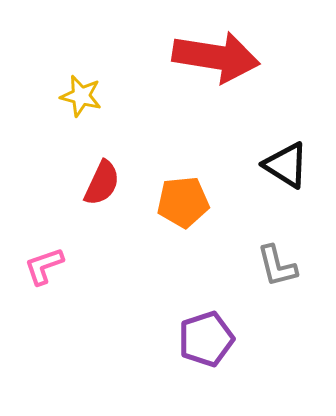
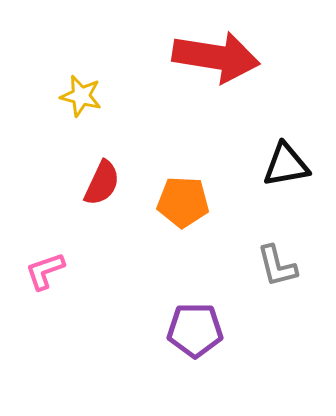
black triangle: rotated 42 degrees counterclockwise
orange pentagon: rotated 9 degrees clockwise
pink L-shape: moved 1 px right, 5 px down
purple pentagon: moved 11 px left, 9 px up; rotated 18 degrees clockwise
